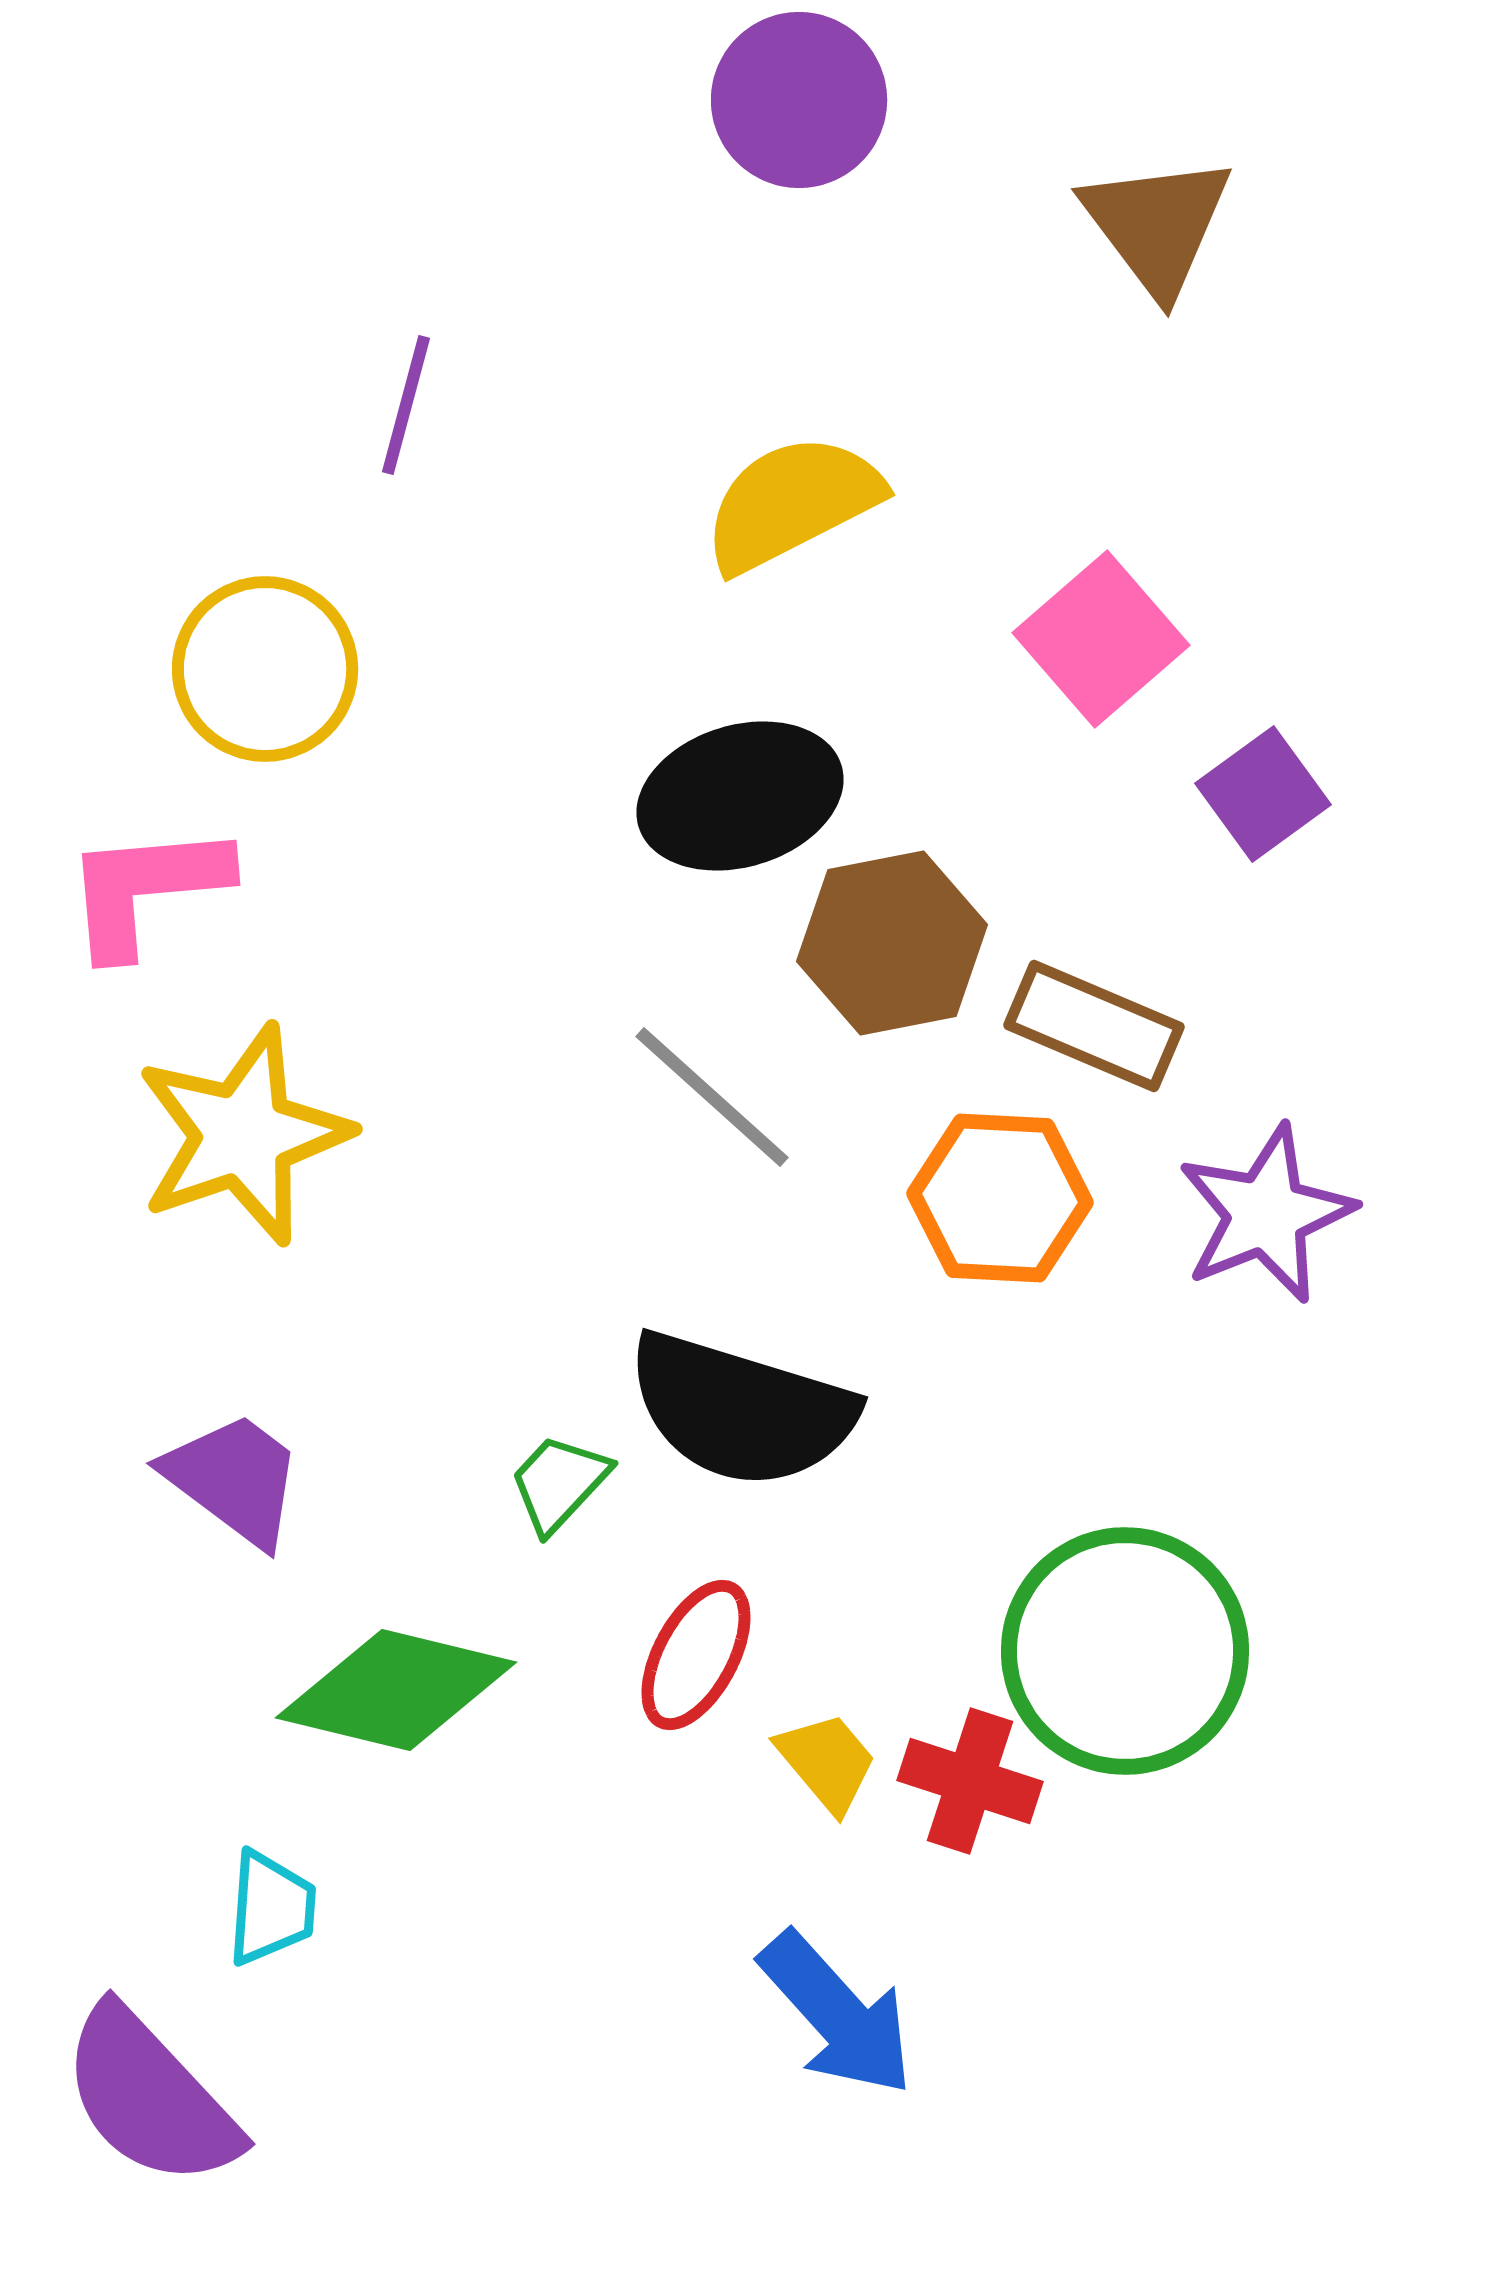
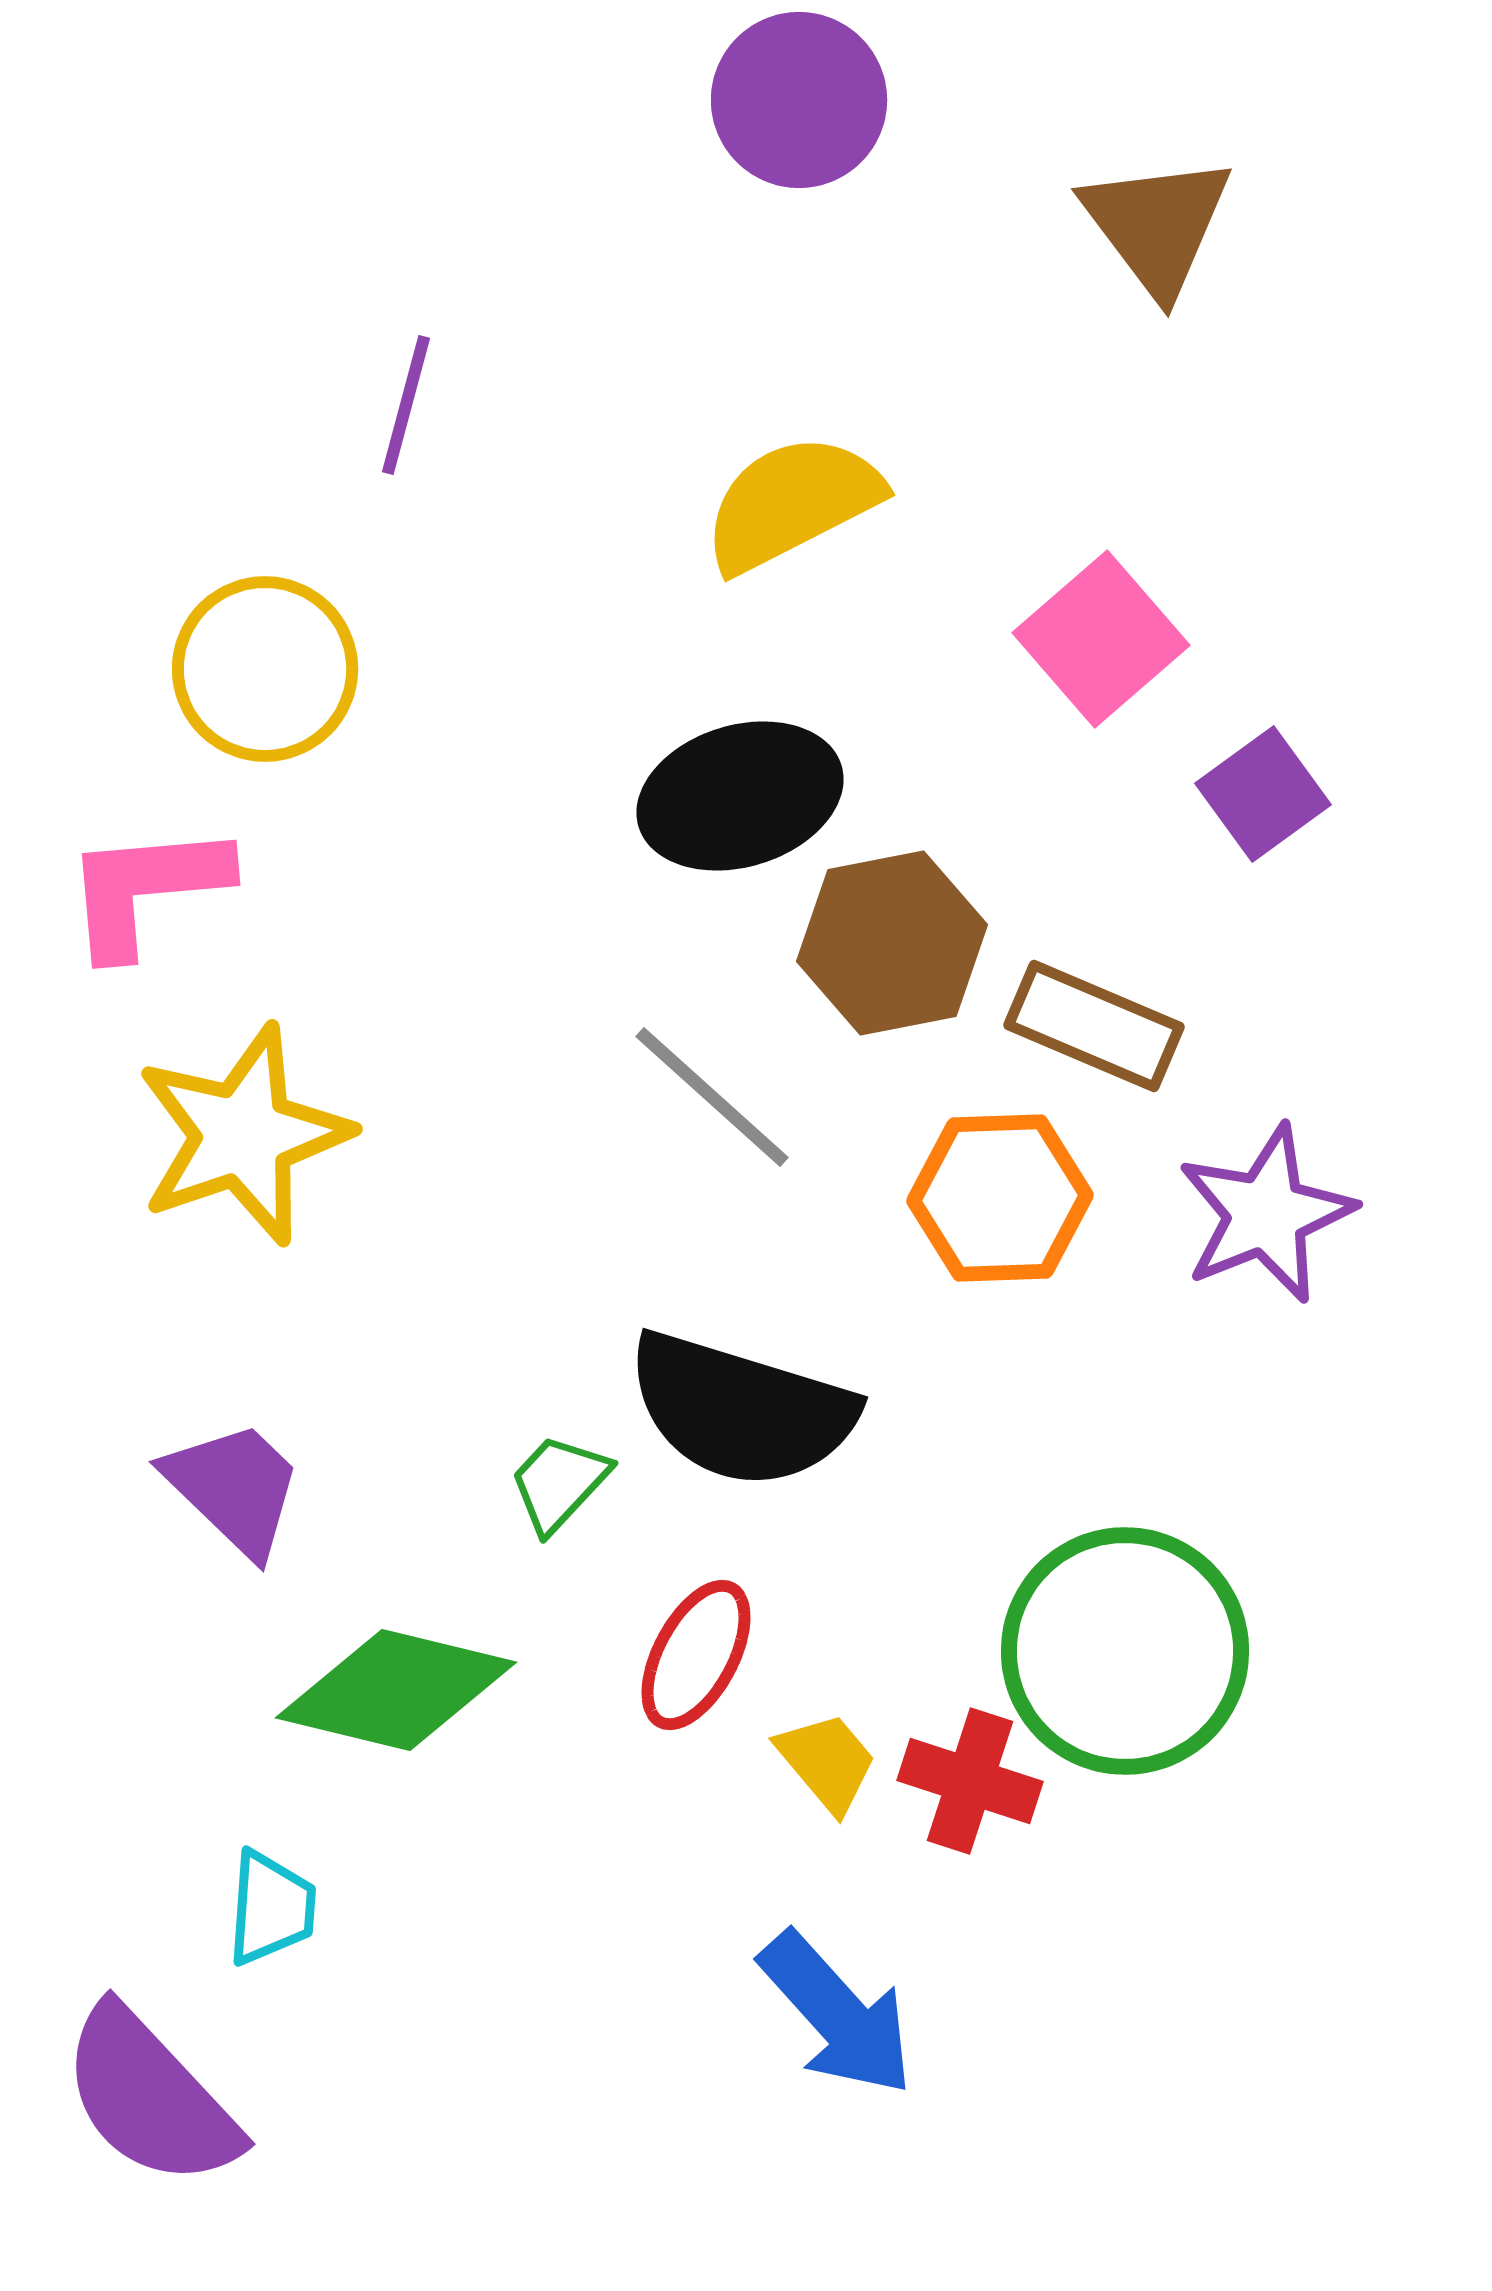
orange hexagon: rotated 5 degrees counterclockwise
purple trapezoid: moved 9 px down; rotated 7 degrees clockwise
